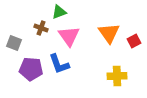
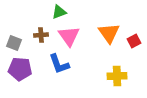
brown cross: moved 7 px down; rotated 24 degrees counterclockwise
purple pentagon: moved 11 px left
